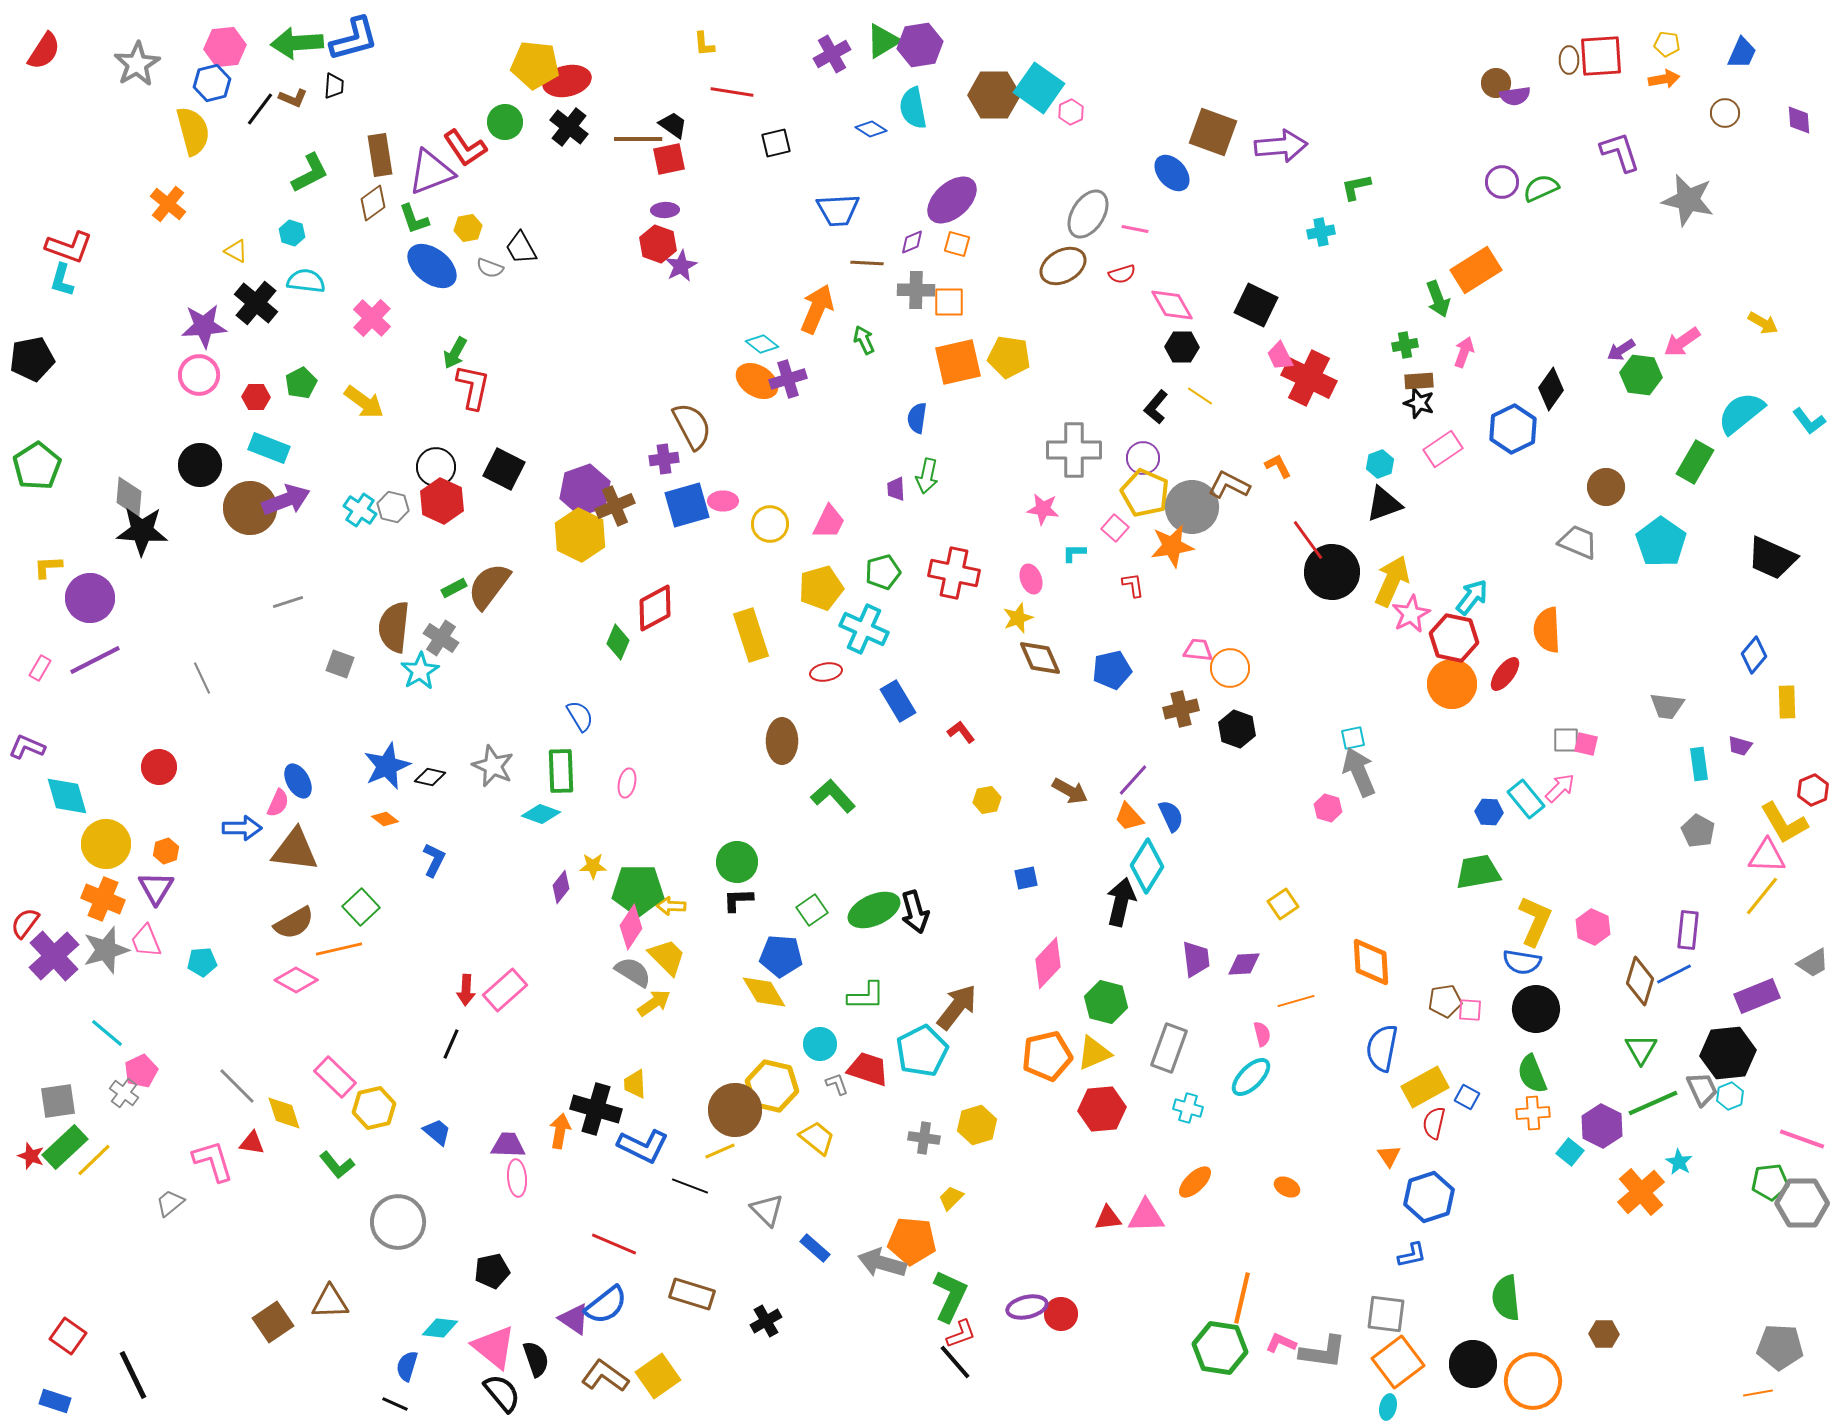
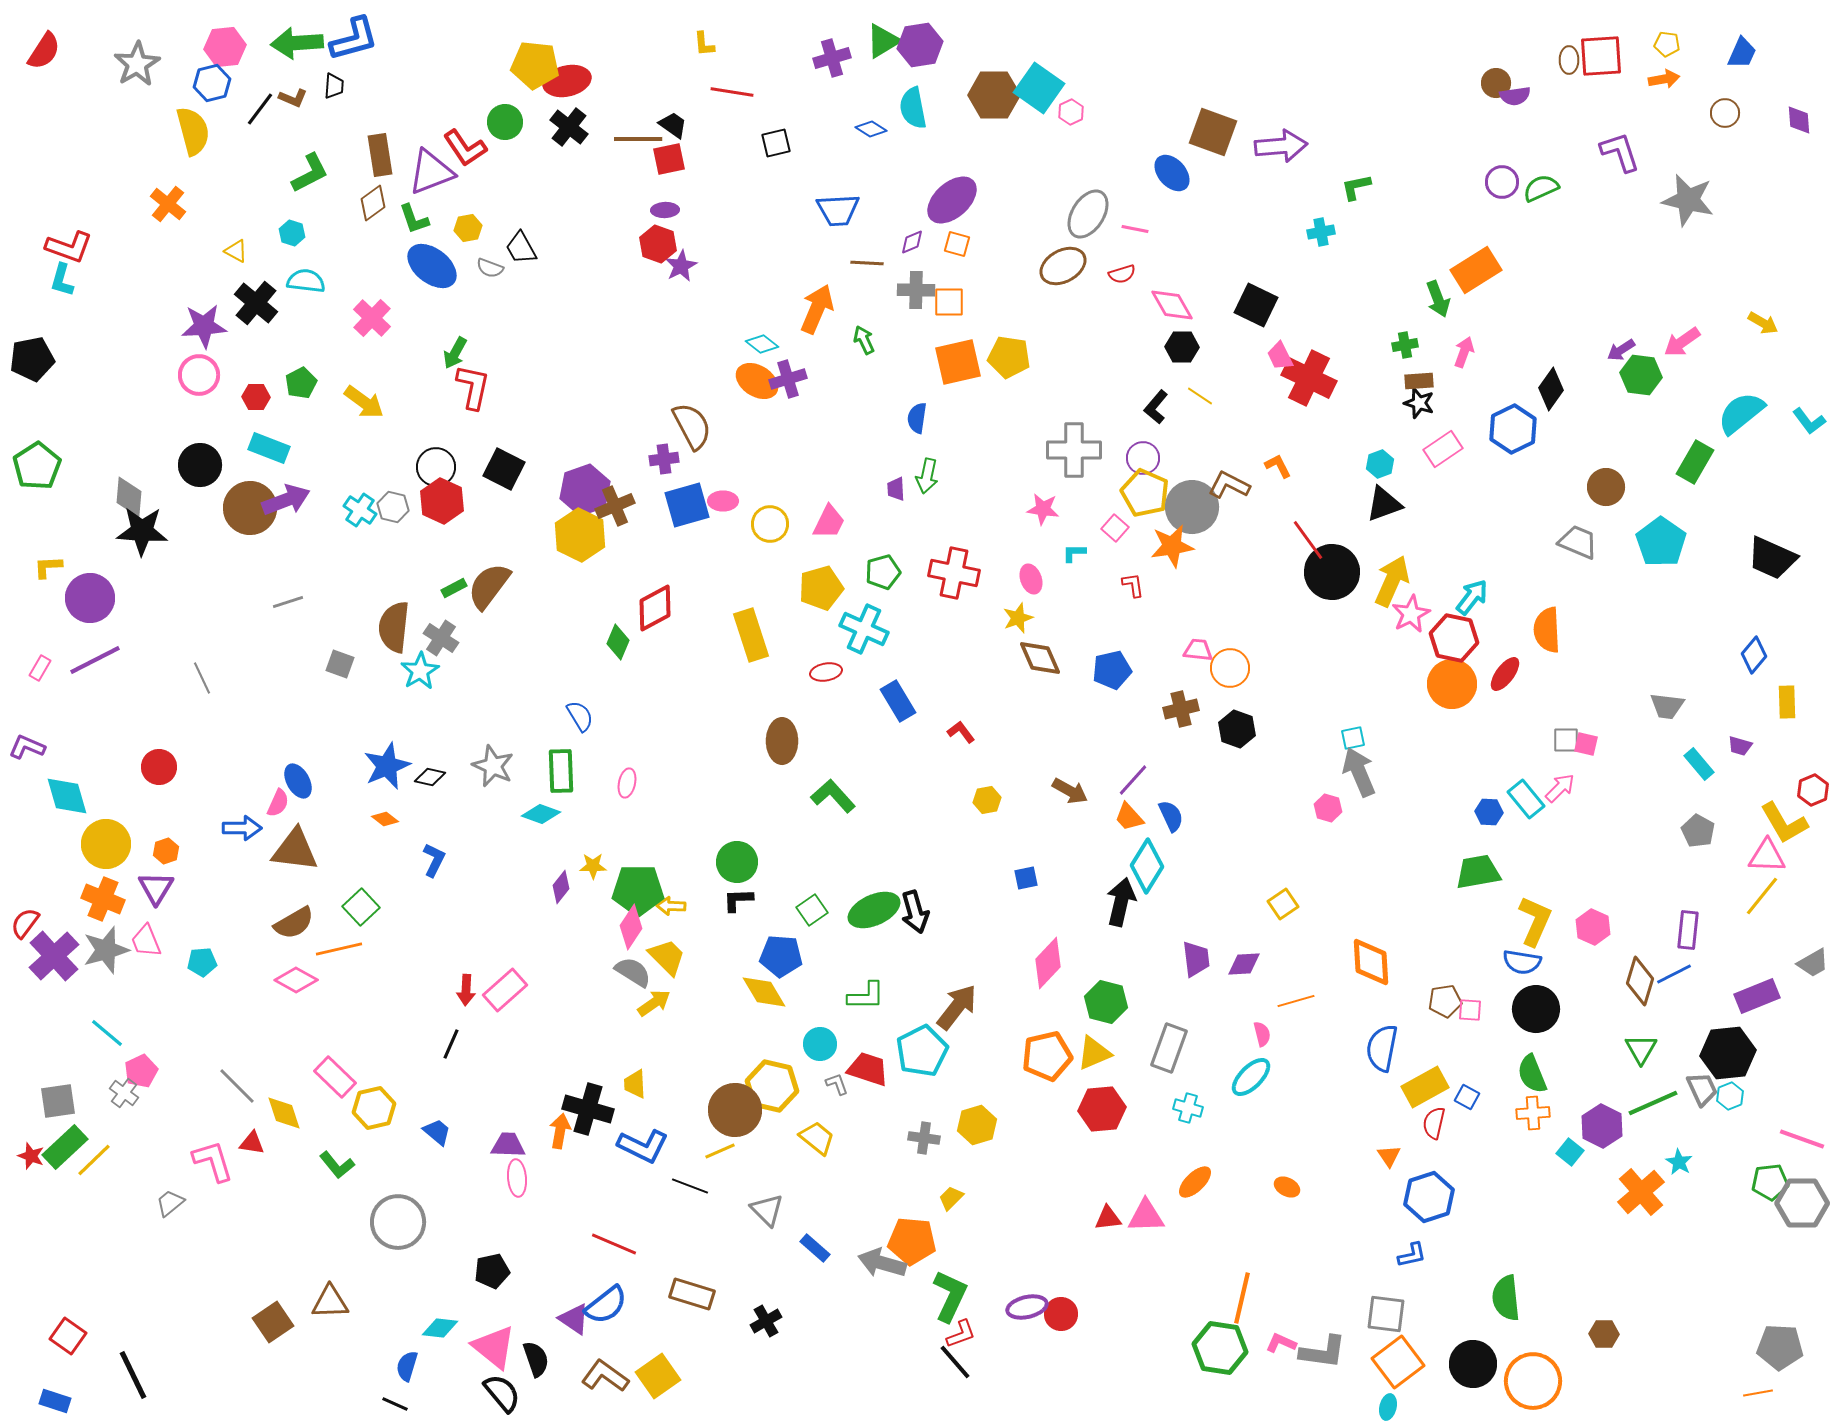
purple cross at (832, 54): moved 4 px down; rotated 12 degrees clockwise
cyan rectangle at (1699, 764): rotated 32 degrees counterclockwise
black cross at (596, 1109): moved 8 px left
